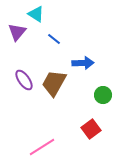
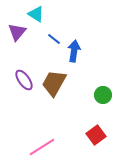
blue arrow: moved 9 px left, 12 px up; rotated 80 degrees counterclockwise
red square: moved 5 px right, 6 px down
